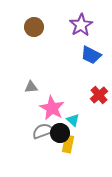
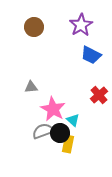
pink star: moved 1 px right, 1 px down
